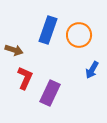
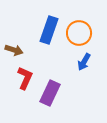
blue rectangle: moved 1 px right
orange circle: moved 2 px up
blue arrow: moved 8 px left, 8 px up
